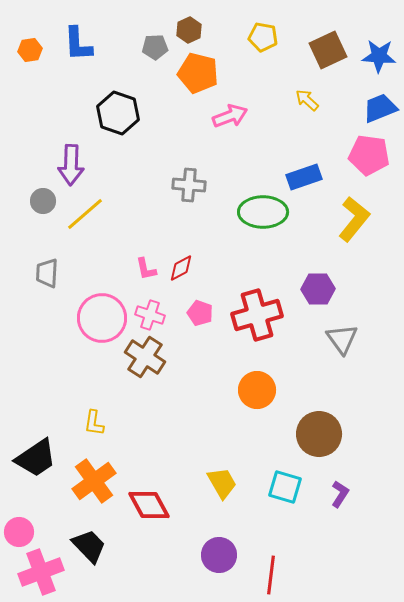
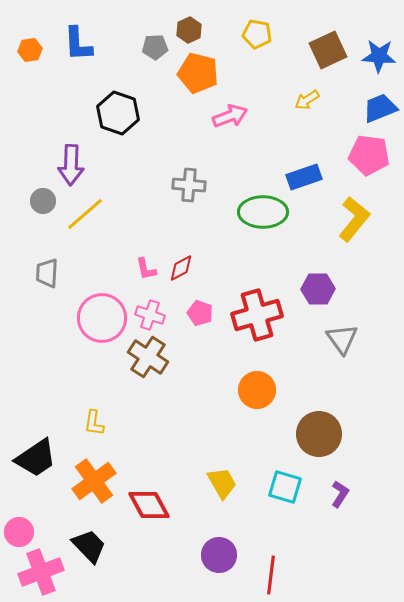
yellow pentagon at (263, 37): moved 6 px left, 3 px up
yellow arrow at (307, 100): rotated 75 degrees counterclockwise
brown cross at (145, 357): moved 3 px right
